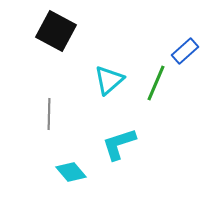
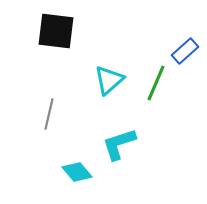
black square: rotated 21 degrees counterclockwise
gray line: rotated 12 degrees clockwise
cyan diamond: moved 6 px right
